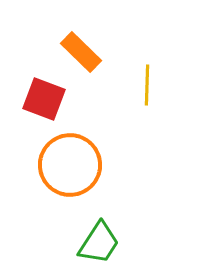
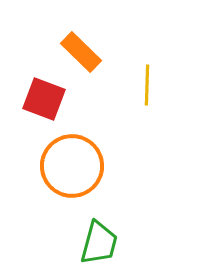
orange circle: moved 2 px right, 1 px down
green trapezoid: rotated 18 degrees counterclockwise
